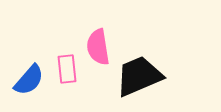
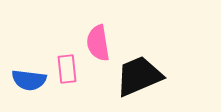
pink semicircle: moved 4 px up
blue semicircle: rotated 56 degrees clockwise
